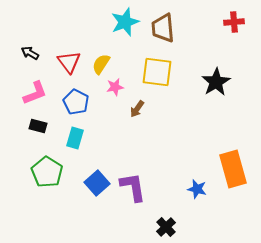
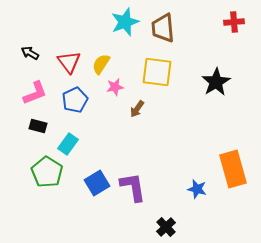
blue pentagon: moved 1 px left, 2 px up; rotated 20 degrees clockwise
cyan rectangle: moved 7 px left, 6 px down; rotated 20 degrees clockwise
blue square: rotated 10 degrees clockwise
